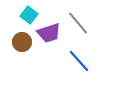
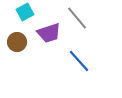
cyan square: moved 4 px left, 3 px up; rotated 24 degrees clockwise
gray line: moved 1 px left, 5 px up
brown circle: moved 5 px left
